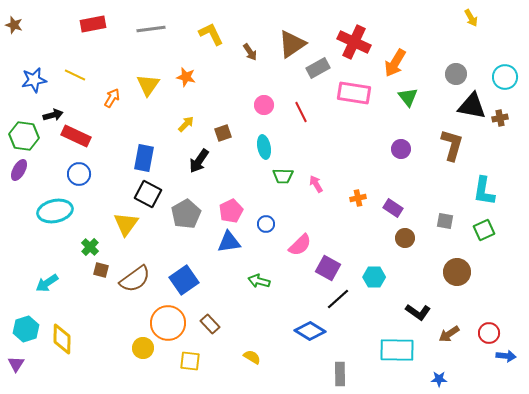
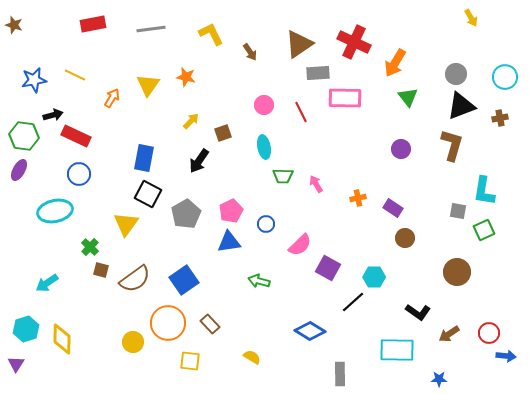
brown triangle at (292, 44): moved 7 px right
gray rectangle at (318, 68): moved 5 px down; rotated 25 degrees clockwise
pink rectangle at (354, 93): moved 9 px left, 5 px down; rotated 8 degrees counterclockwise
black triangle at (472, 106): moved 11 px left; rotated 32 degrees counterclockwise
yellow arrow at (186, 124): moved 5 px right, 3 px up
gray square at (445, 221): moved 13 px right, 10 px up
black line at (338, 299): moved 15 px right, 3 px down
yellow circle at (143, 348): moved 10 px left, 6 px up
